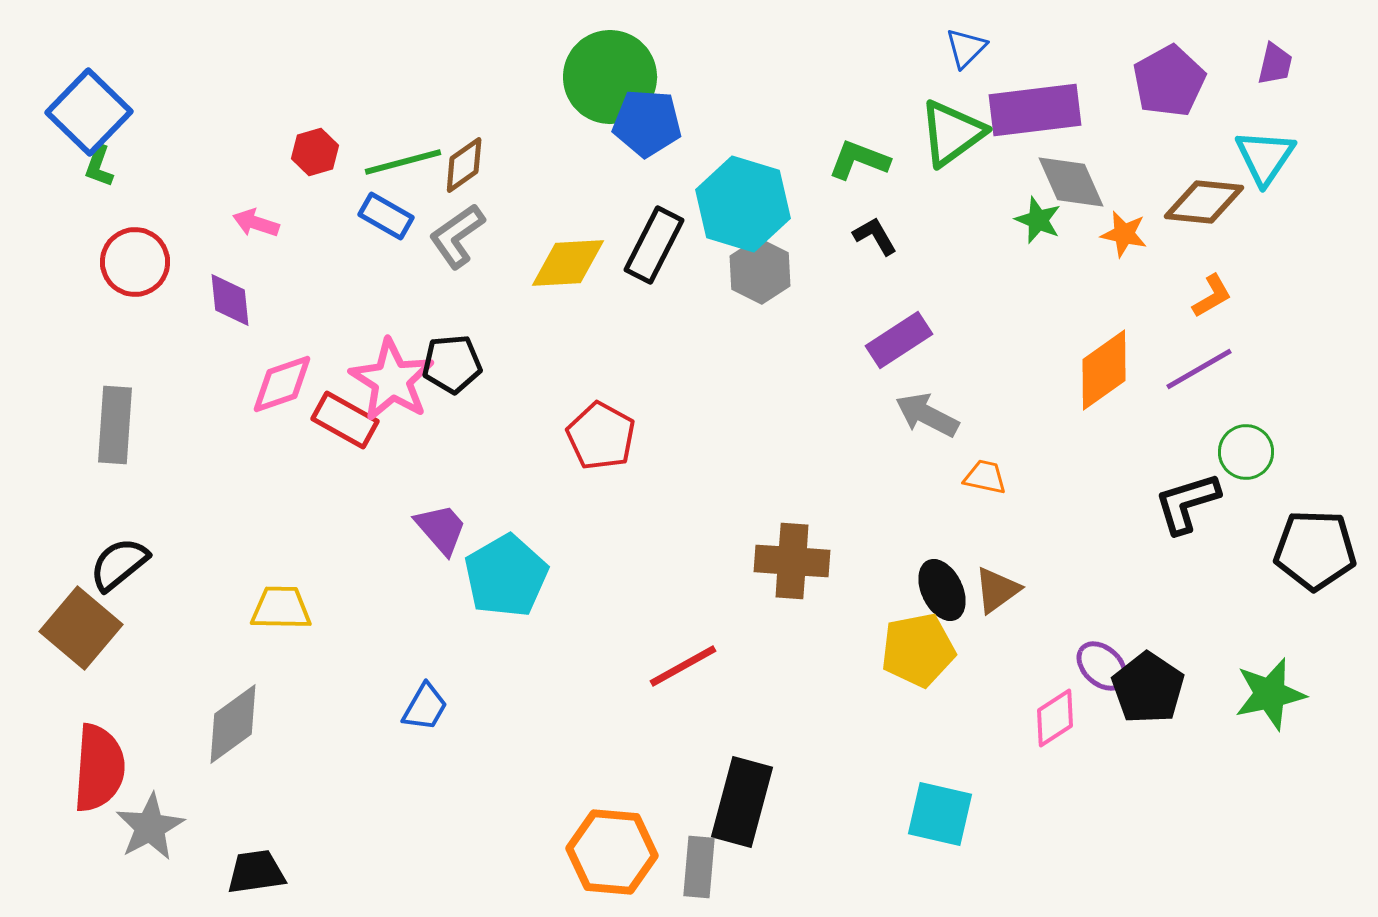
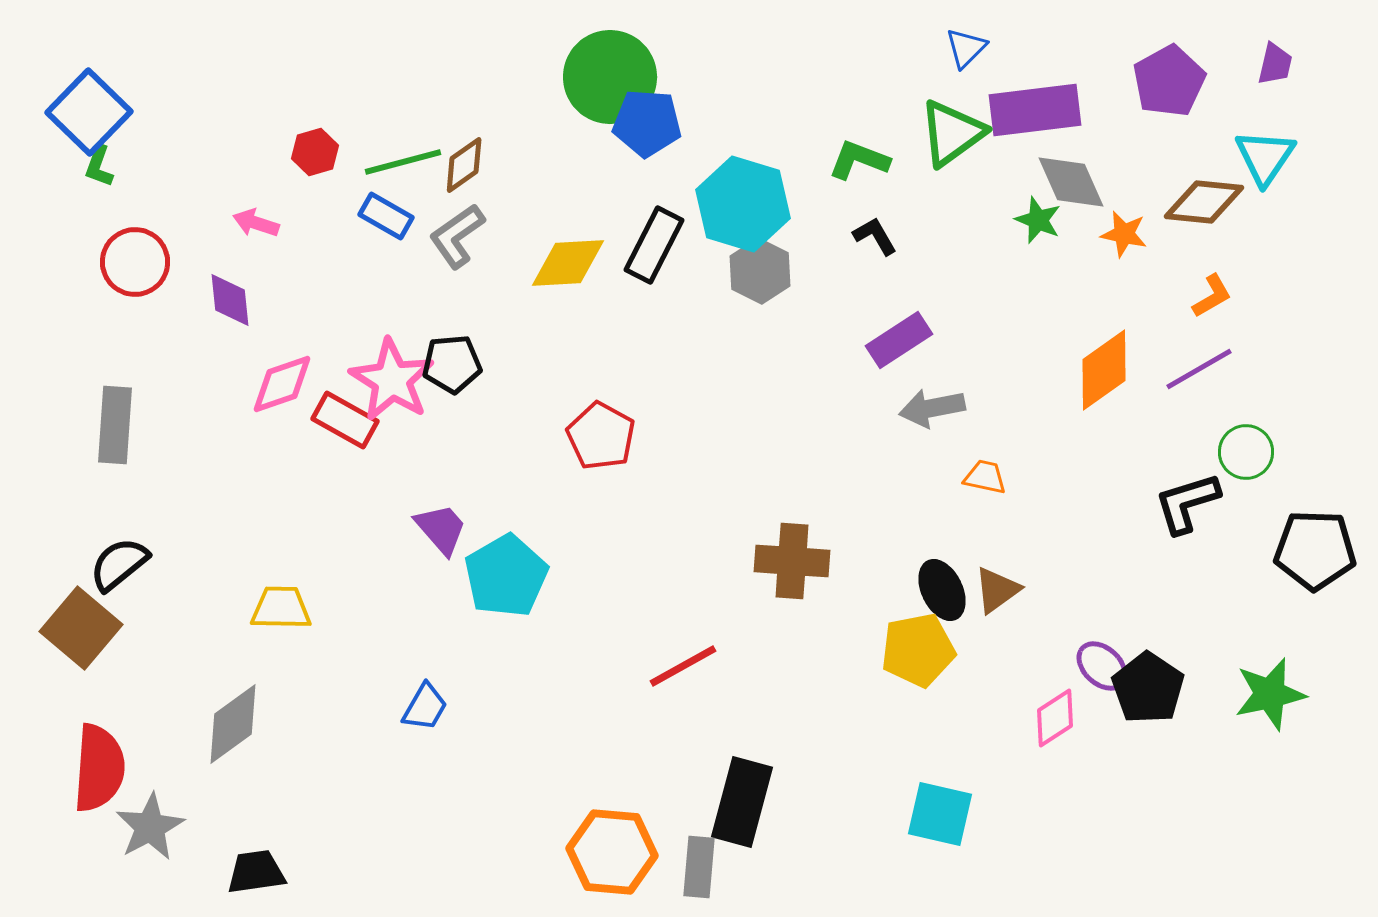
gray arrow at (927, 415): moved 5 px right, 7 px up; rotated 38 degrees counterclockwise
